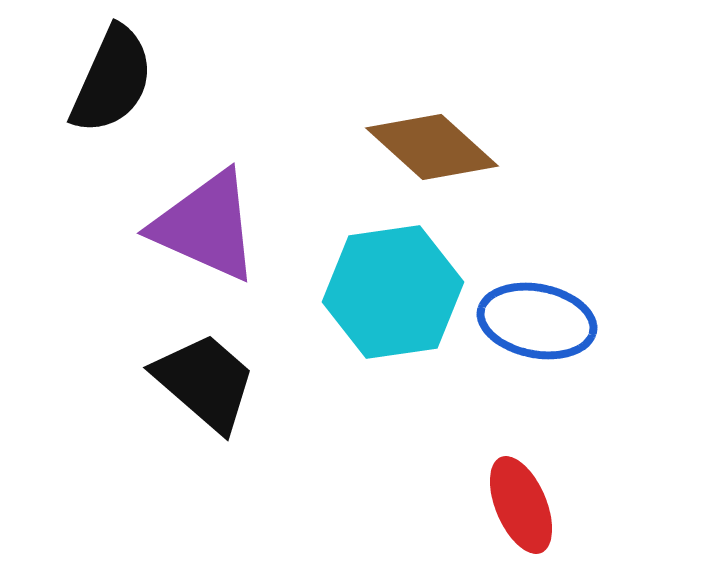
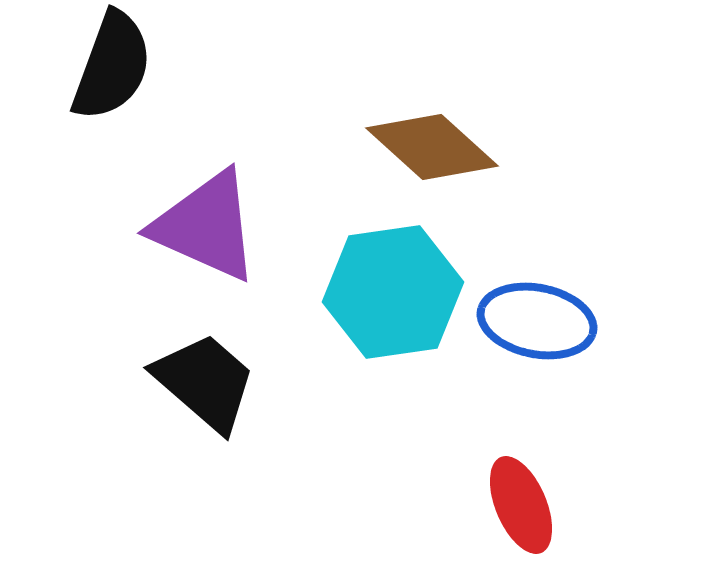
black semicircle: moved 14 px up; rotated 4 degrees counterclockwise
